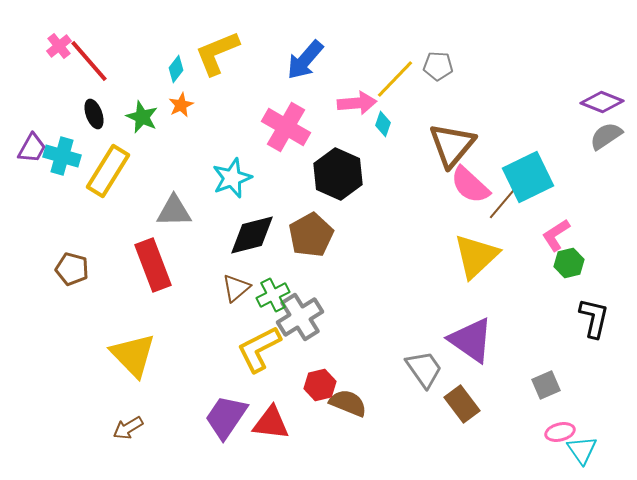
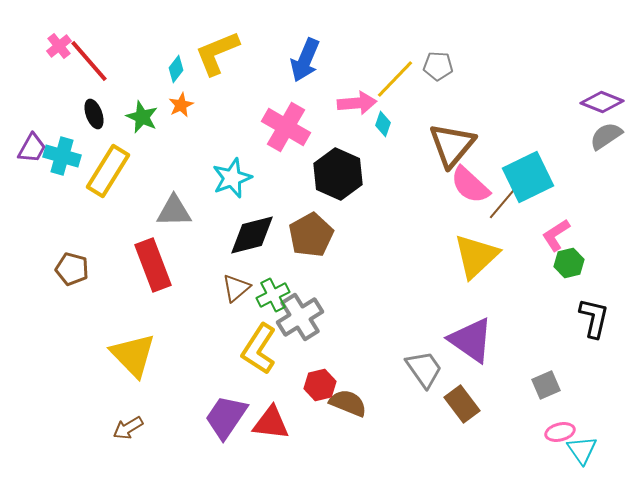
blue arrow at (305, 60): rotated 18 degrees counterclockwise
yellow L-shape at (259, 349): rotated 30 degrees counterclockwise
